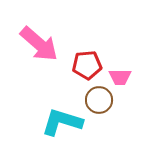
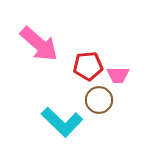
red pentagon: moved 1 px right, 1 px down
pink trapezoid: moved 2 px left, 2 px up
cyan L-shape: rotated 153 degrees counterclockwise
